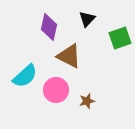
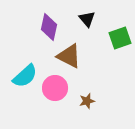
black triangle: rotated 24 degrees counterclockwise
pink circle: moved 1 px left, 2 px up
